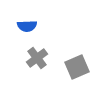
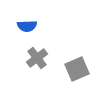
gray square: moved 2 px down
